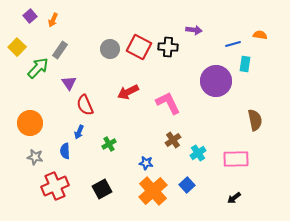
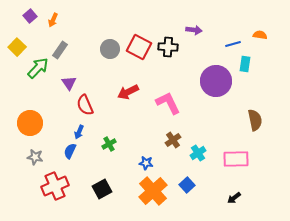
blue semicircle: moved 5 px right; rotated 28 degrees clockwise
